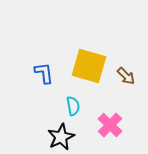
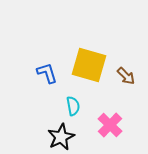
yellow square: moved 1 px up
blue L-shape: moved 3 px right; rotated 10 degrees counterclockwise
